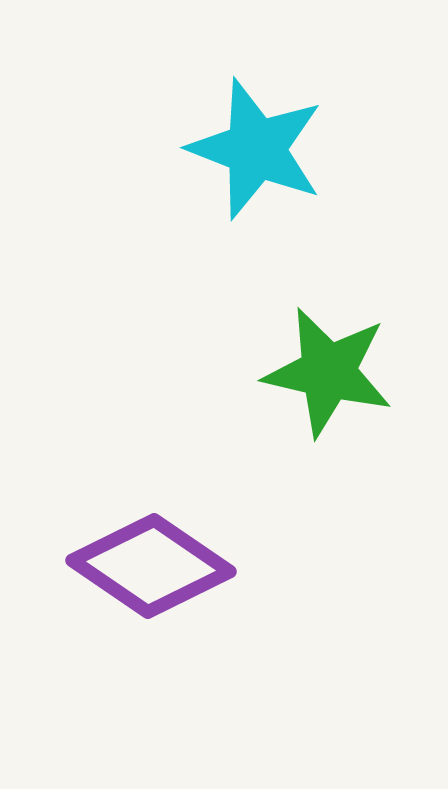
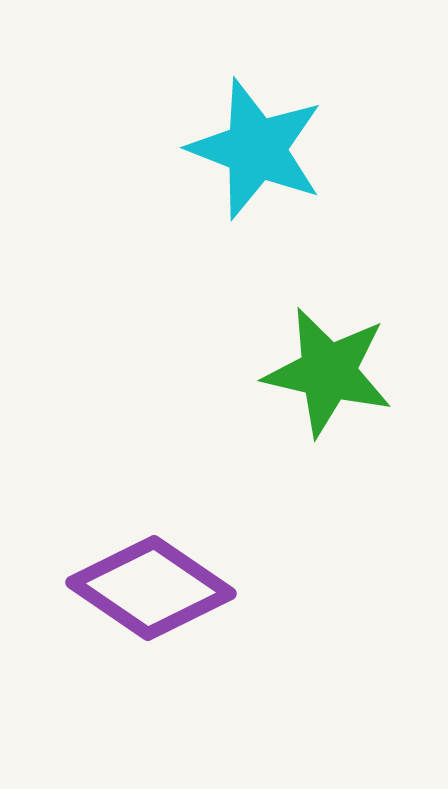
purple diamond: moved 22 px down
